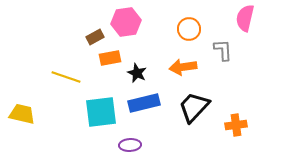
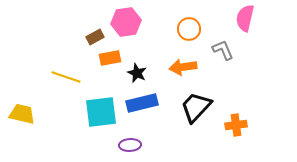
gray L-shape: rotated 20 degrees counterclockwise
blue rectangle: moved 2 px left
black trapezoid: moved 2 px right
